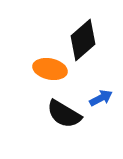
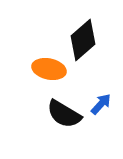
orange ellipse: moved 1 px left
blue arrow: moved 6 px down; rotated 20 degrees counterclockwise
